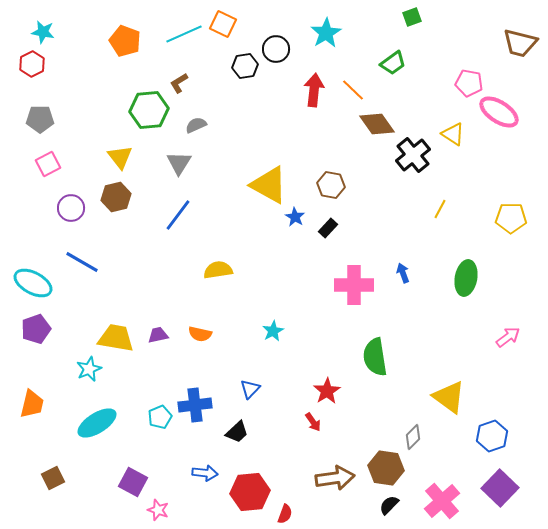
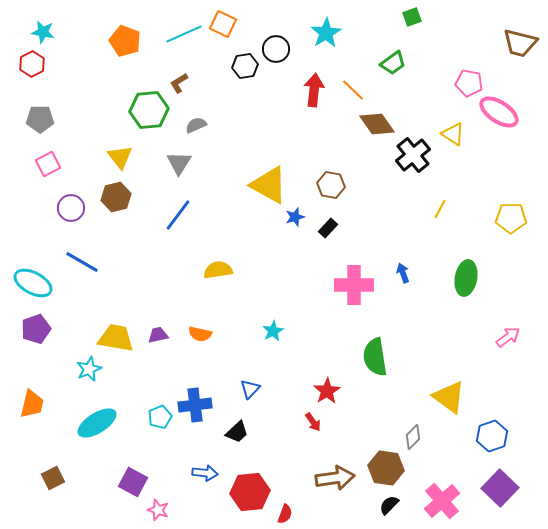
blue star at (295, 217): rotated 24 degrees clockwise
